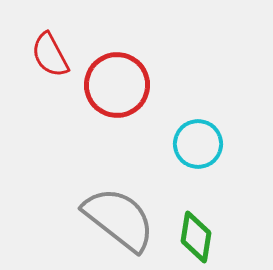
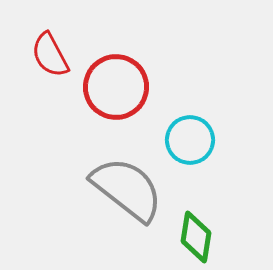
red circle: moved 1 px left, 2 px down
cyan circle: moved 8 px left, 4 px up
gray semicircle: moved 8 px right, 30 px up
